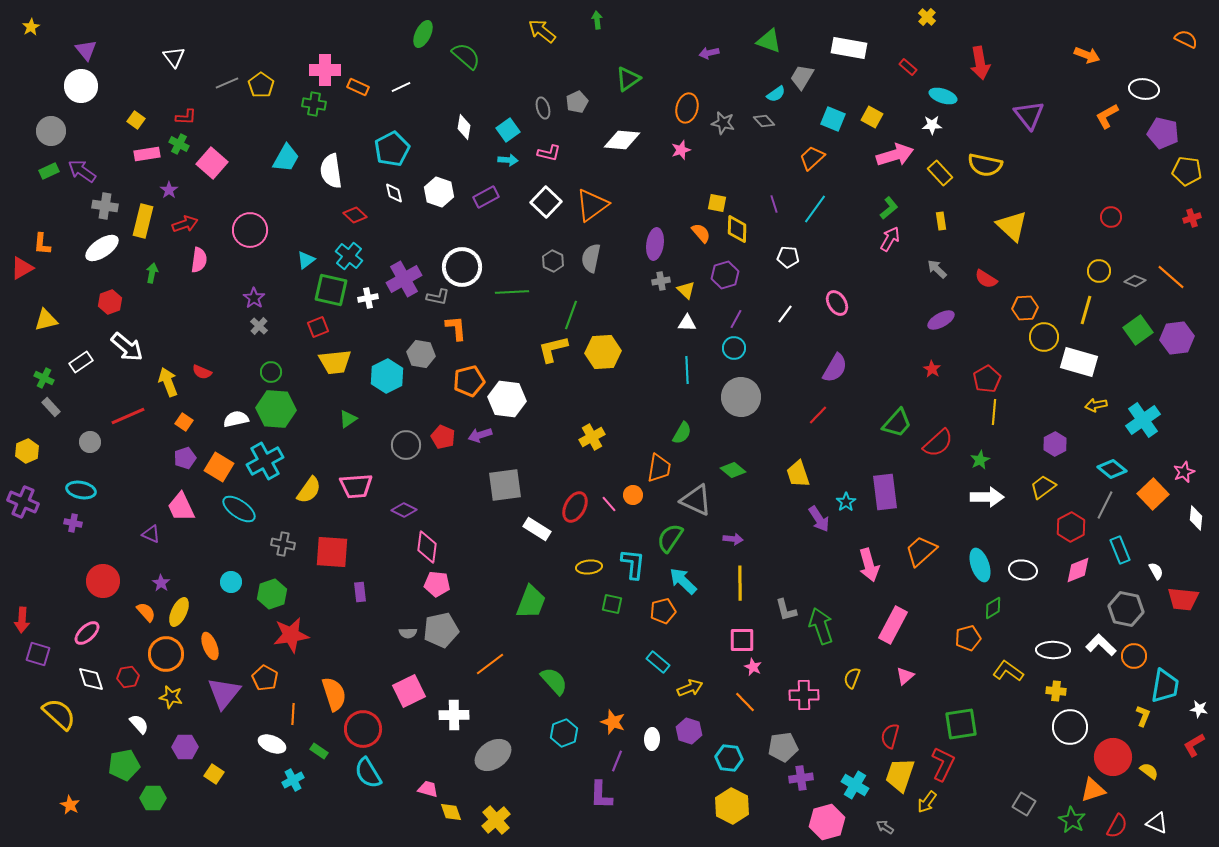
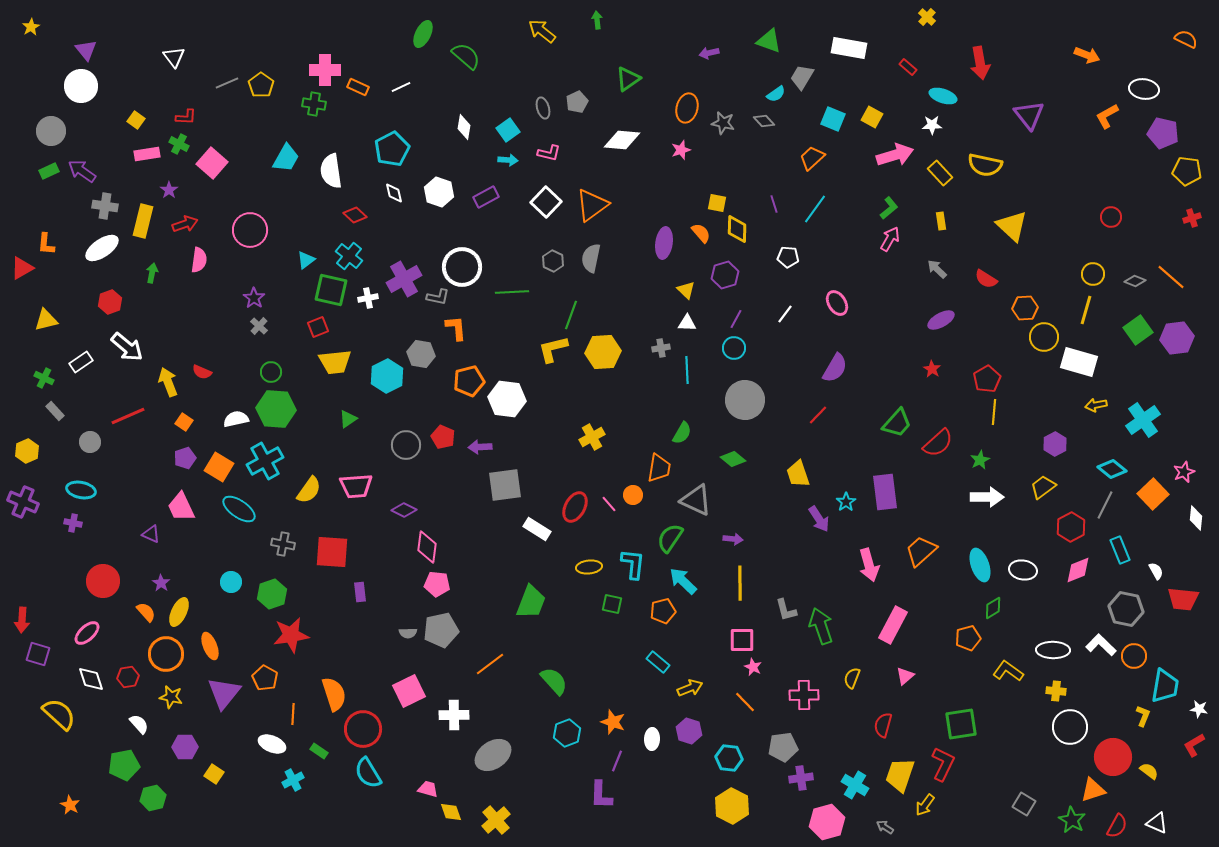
orange L-shape at (42, 244): moved 4 px right
purple ellipse at (655, 244): moved 9 px right, 1 px up
yellow circle at (1099, 271): moved 6 px left, 3 px down
gray cross at (661, 281): moved 67 px down
gray circle at (741, 397): moved 4 px right, 3 px down
gray rectangle at (51, 407): moved 4 px right, 4 px down
purple arrow at (480, 435): moved 12 px down; rotated 15 degrees clockwise
green diamond at (733, 470): moved 11 px up
cyan hexagon at (564, 733): moved 3 px right
red semicircle at (890, 736): moved 7 px left, 11 px up
green hexagon at (153, 798): rotated 15 degrees counterclockwise
yellow arrow at (927, 802): moved 2 px left, 3 px down
